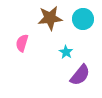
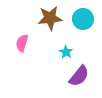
purple semicircle: moved 1 px left, 1 px down
